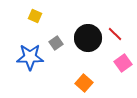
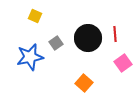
red line: rotated 42 degrees clockwise
blue star: rotated 12 degrees counterclockwise
